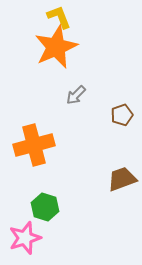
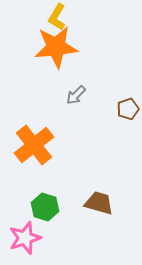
yellow L-shape: moved 2 px left; rotated 128 degrees counterclockwise
orange star: rotated 18 degrees clockwise
brown pentagon: moved 6 px right, 6 px up
orange cross: rotated 24 degrees counterclockwise
brown trapezoid: moved 23 px left, 24 px down; rotated 36 degrees clockwise
